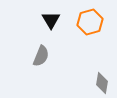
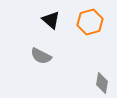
black triangle: rotated 18 degrees counterclockwise
gray semicircle: rotated 95 degrees clockwise
